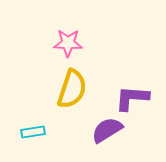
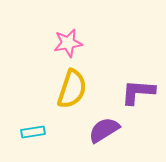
pink star: rotated 12 degrees counterclockwise
purple L-shape: moved 6 px right, 6 px up
purple semicircle: moved 3 px left
